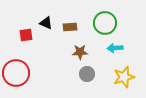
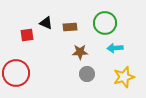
red square: moved 1 px right
